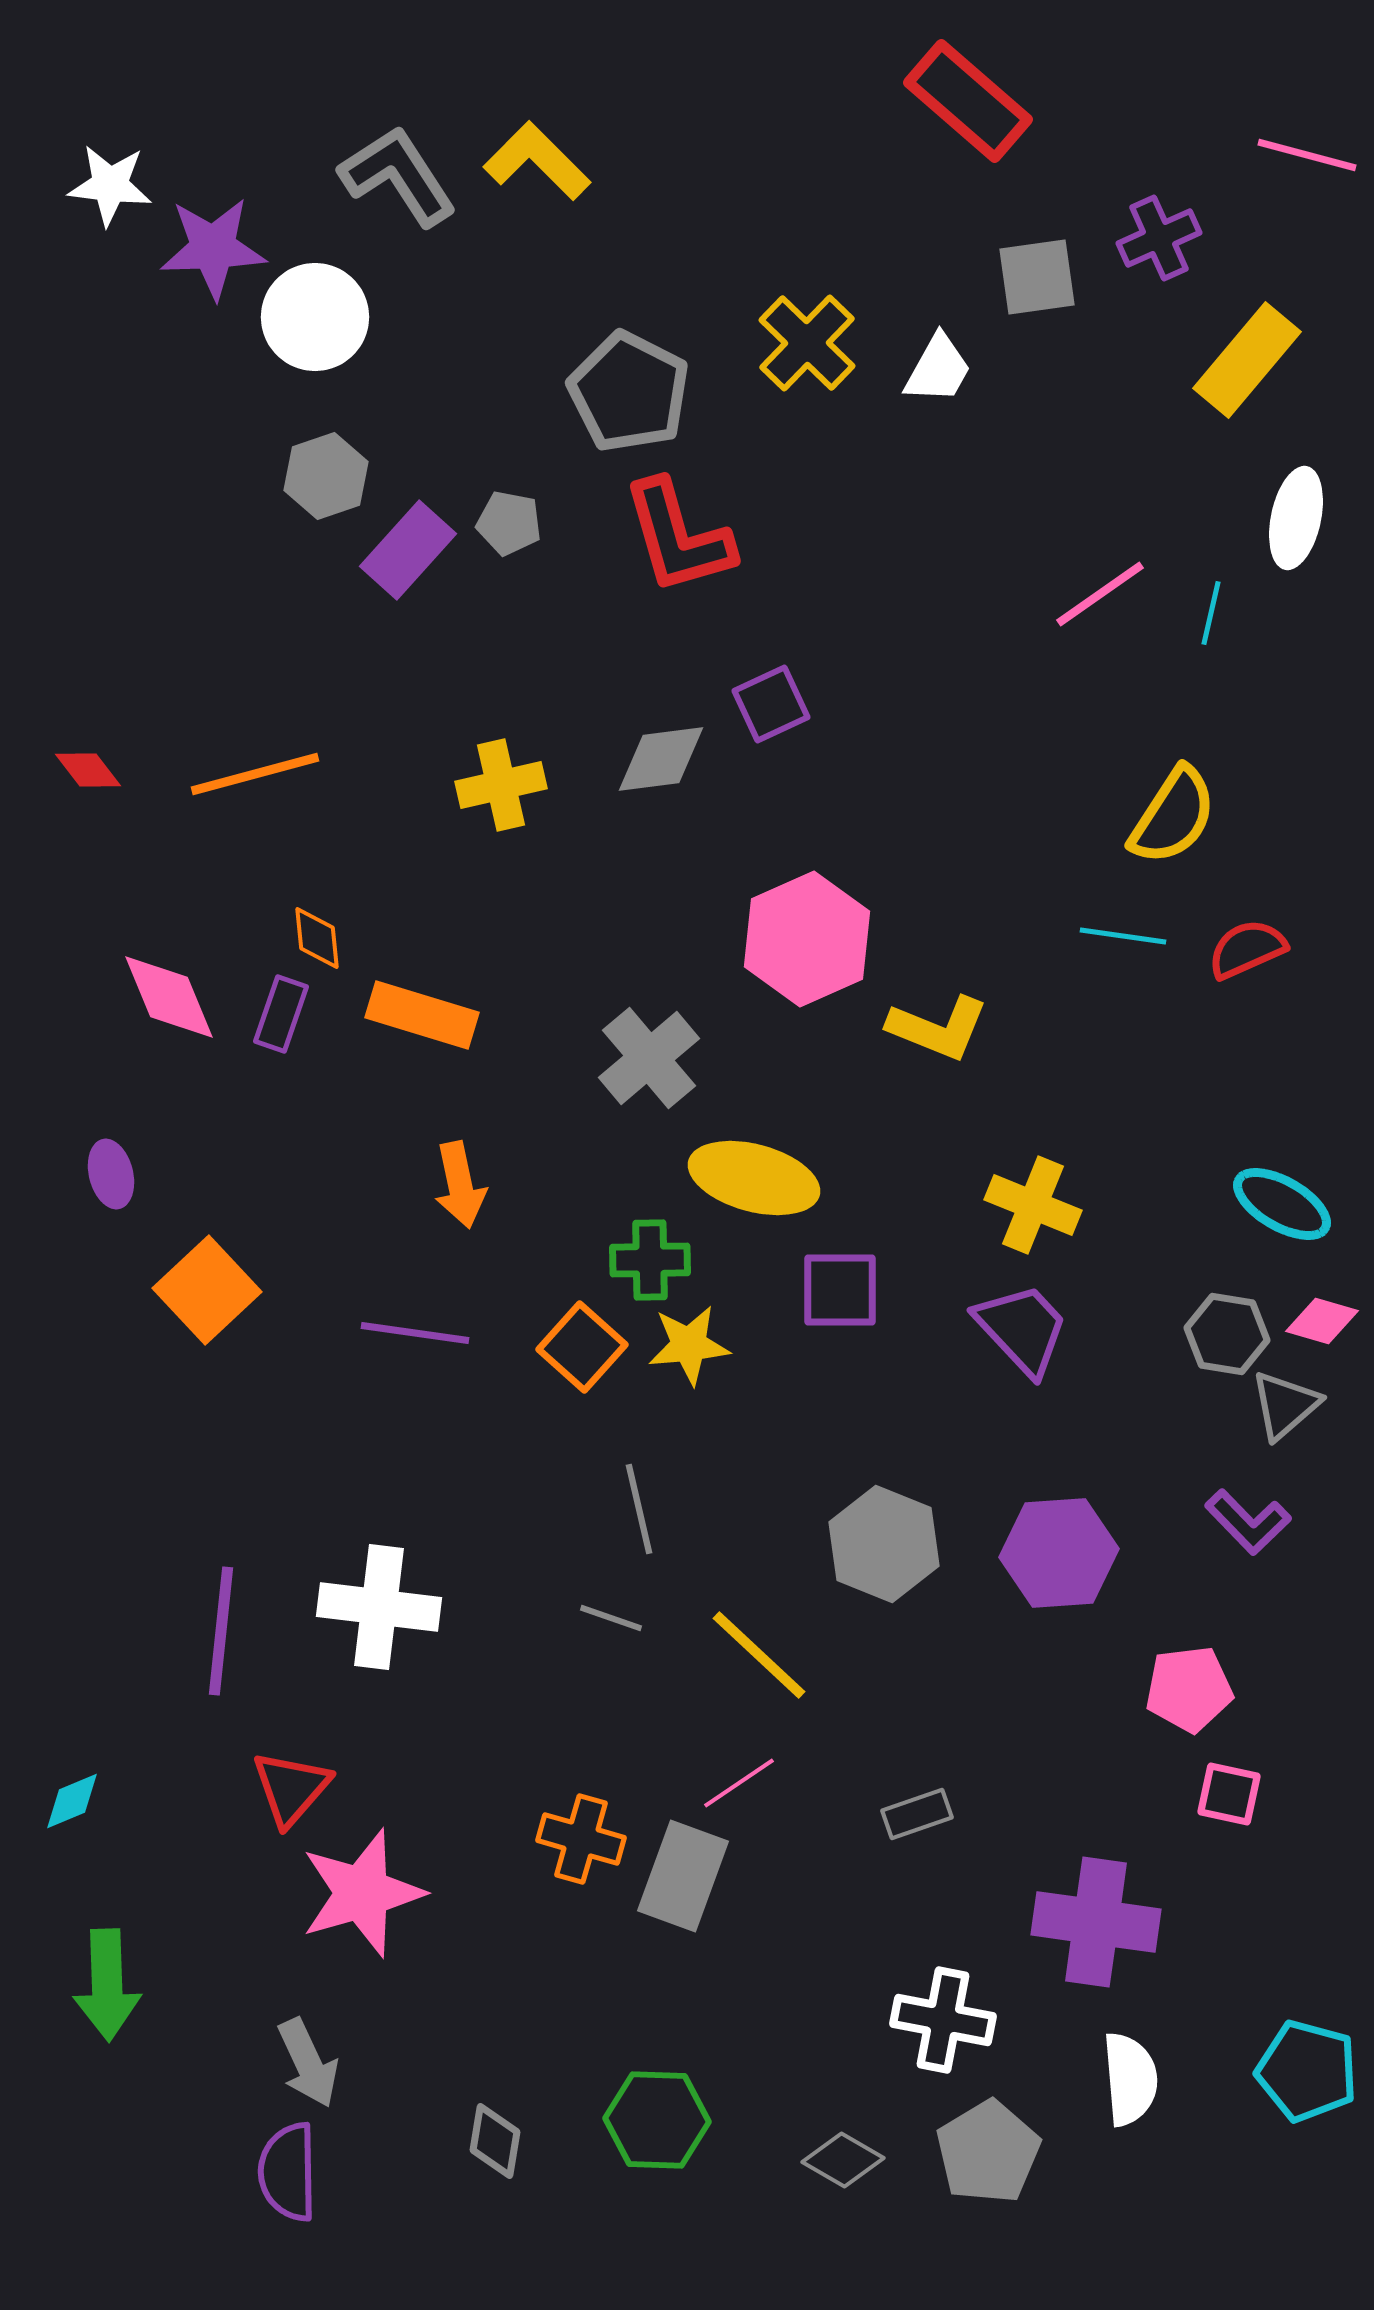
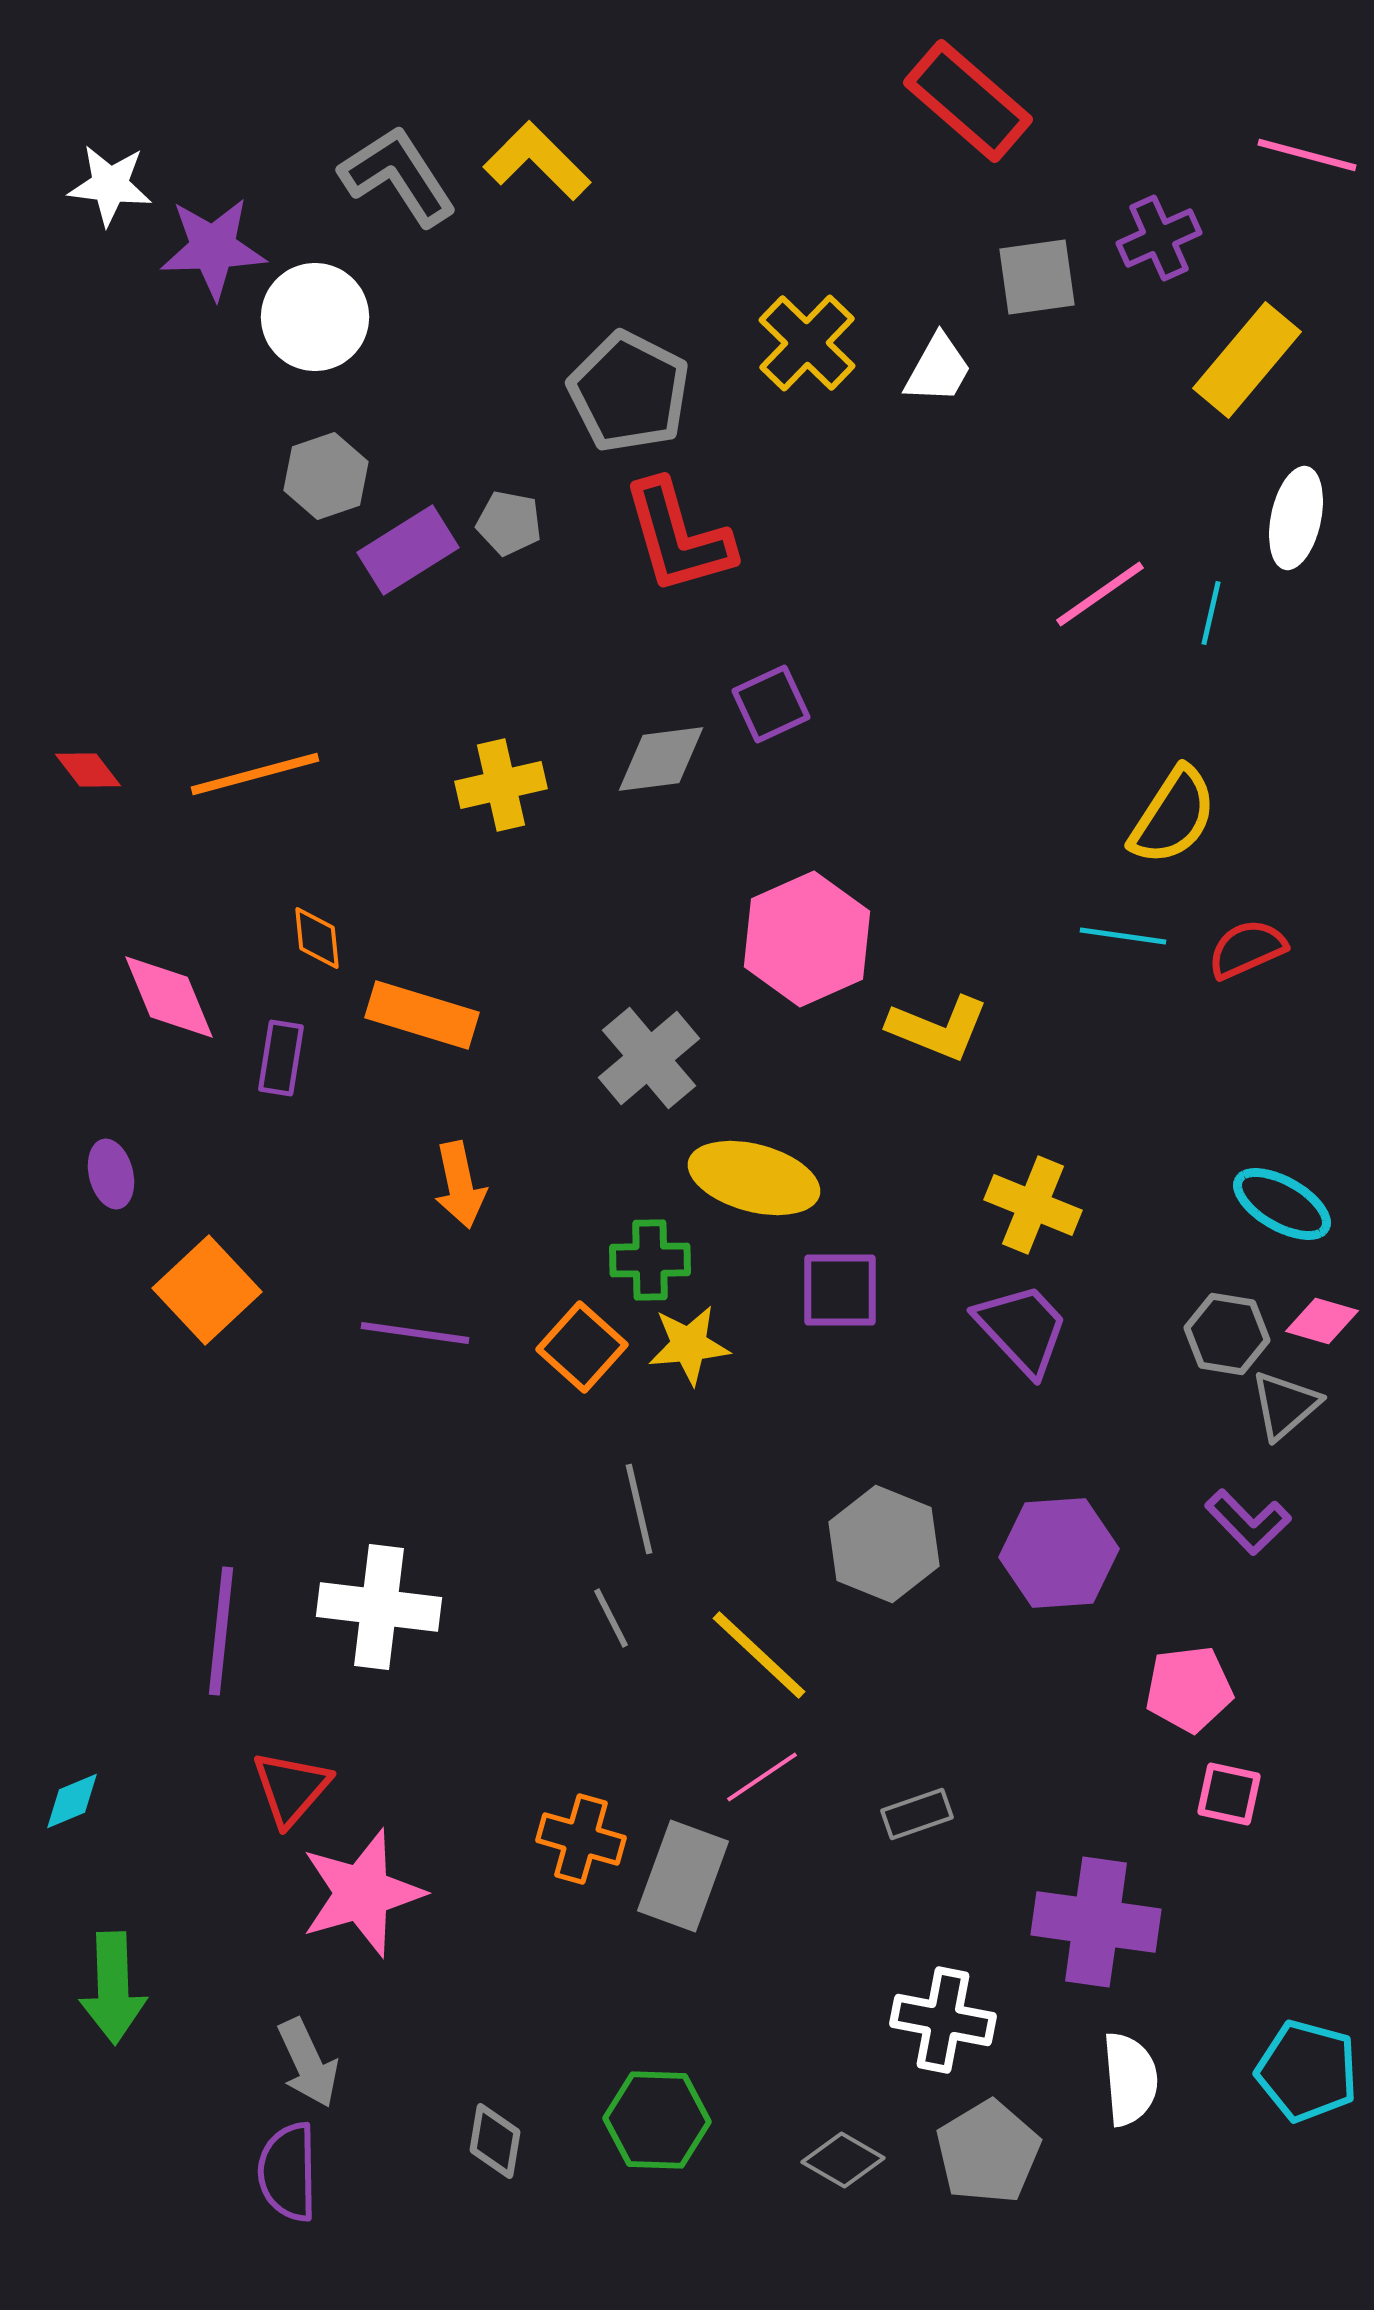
purple rectangle at (408, 550): rotated 16 degrees clockwise
purple rectangle at (281, 1014): moved 44 px down; rotated 10 degrees counterclockwise
gray line at (611, 1618): rotated 44 degrees clockwise
pink line at (739, 1783): moved 23 px right, 6 px up
green arrow at (107, 1985): moved 6 px right, 3 px down
